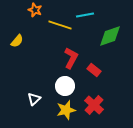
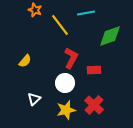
cyan line: moved 1 px right, 2 px up
yellow line: rotated 35 degrees clockwise
yellow semicircle: moved 8 px right, 20 px down
red rectangle: rotated 40 degrees counterclockwise
white circle: moved 3 px up
